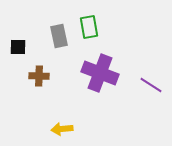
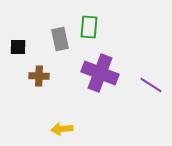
green rectangle: rotated 15 degrees clockwise
gray rectangle: moved 1 px right, 3 px down
